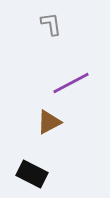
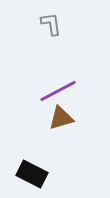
purple line: moved 13 px left, 8 px down
brown triangle: moved 12 px right, 4 px up; rotated 12 degrees clockwise
